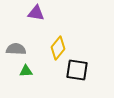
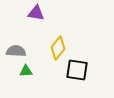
gray semicircle: moved 2 px down
